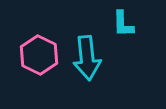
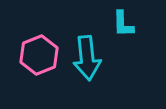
pink hexagon: rotated 12 degrees clockwise
